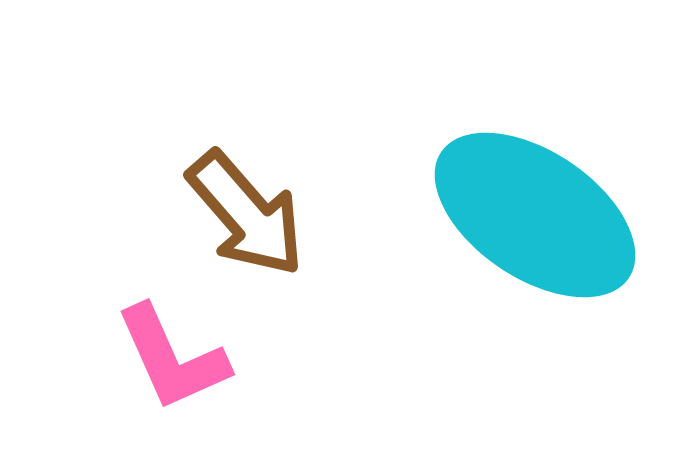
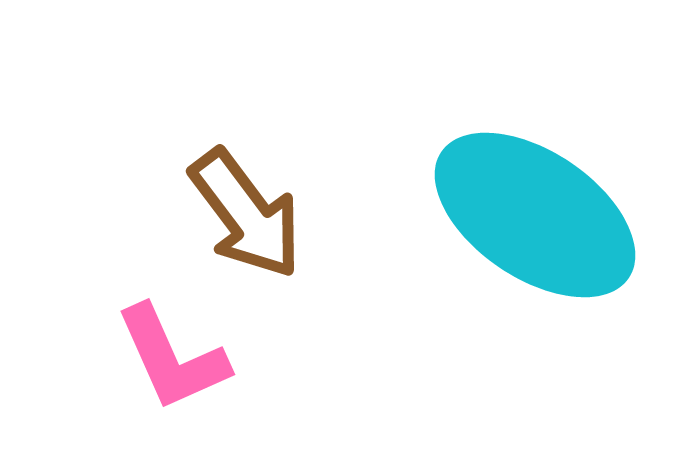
brown arrow: rotated 4 degrees clockwise
